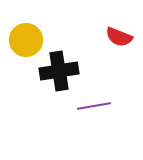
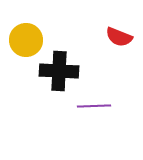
black cross: rotated 12 degrees clockwise
purple line: rotated 8 degrees clockwise
